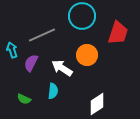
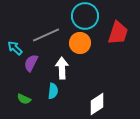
cyan circle: moved 3 px right
gray line: moved 4 px right
cyan arrow: moved 3 px right, 2 px up; rotated 28 degrees counterclockwise
orange circle: moved 7 px left, 12 px up
white arrow: rotated 55 degrees clockwise
